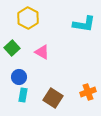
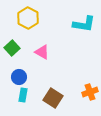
orange cross: moved 2 px right
